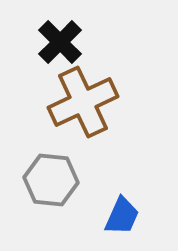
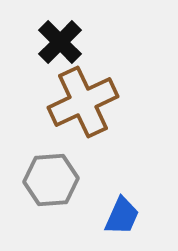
gray hexagon: rotated 10 degrees counterclockwise
